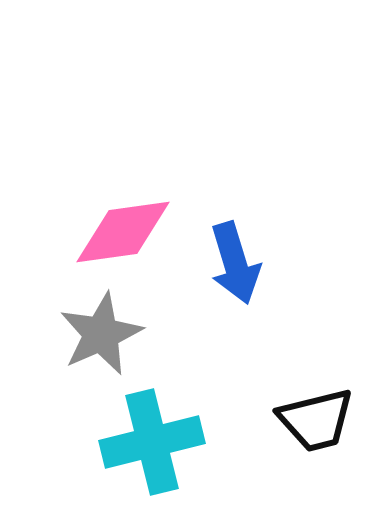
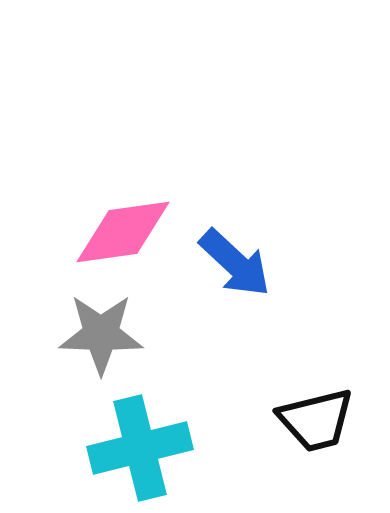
blue arrow: rotated 30 degrees counterclockwise
gray star: rotated 26 degrees clockwise
cyan cross: moved 12 px left, 6 px down
